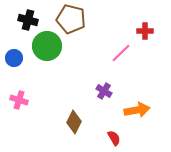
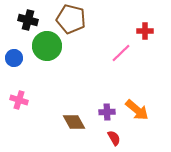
purple cross: moved 3 px right, 21 px down; rotated 35 degrees counterclockwise
orange arrow: rotated 50 degrees clockwise
brown diamond: rotated 55 degrees counterclockwise
